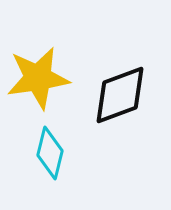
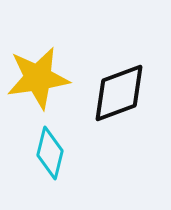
black diamond: moved 1 px left, 2 px up
